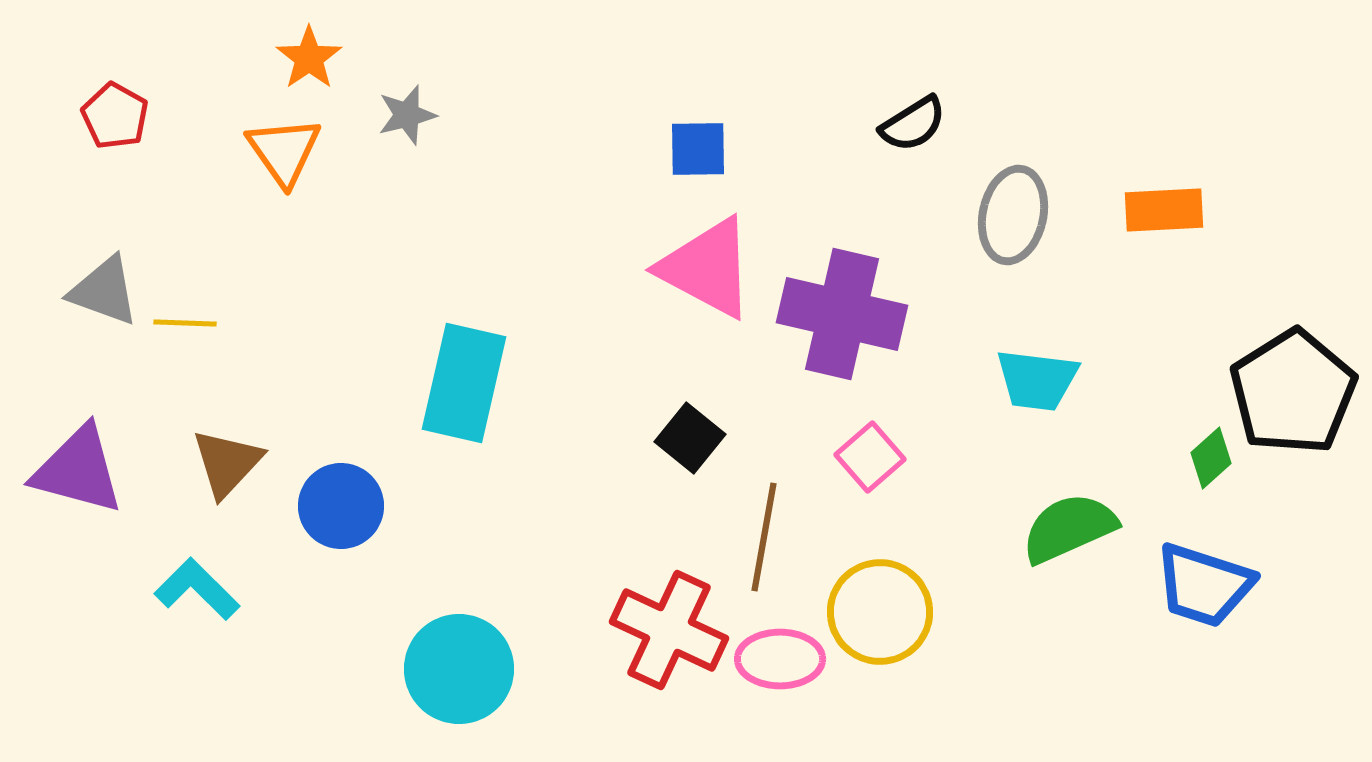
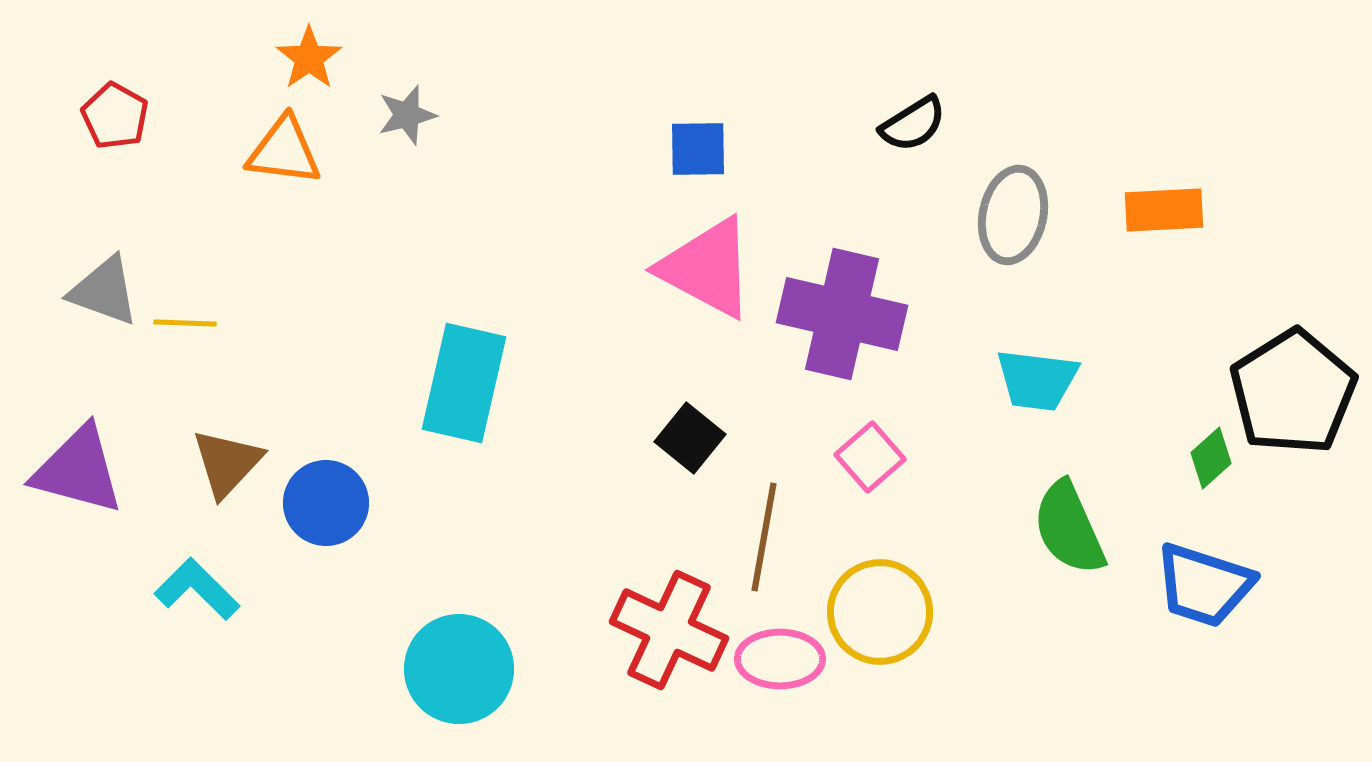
orange triangle: rotated 48 degrees counterclockwise
blue circle: moved 15 px left, 3 px up
green semicircle: rotated 90 degrees counterclockwise
